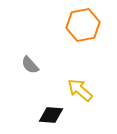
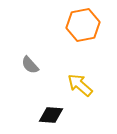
yellow arrow: moved 5 px up
